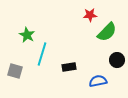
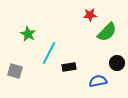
green star: moved 1 px right, 1 px up
cyan line: moved 7 px right, 1 px up; rotated 10 degrees clockwise
black circle: moved 3 px down
